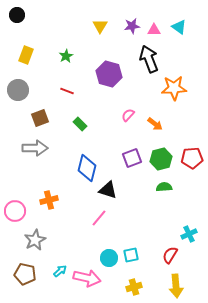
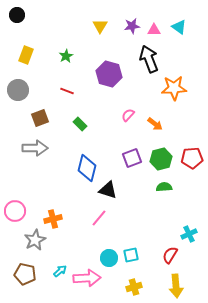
orange cross: moved 4 px right, 19 px down
pink arrow: rotated 16 degrees counterclockwise
